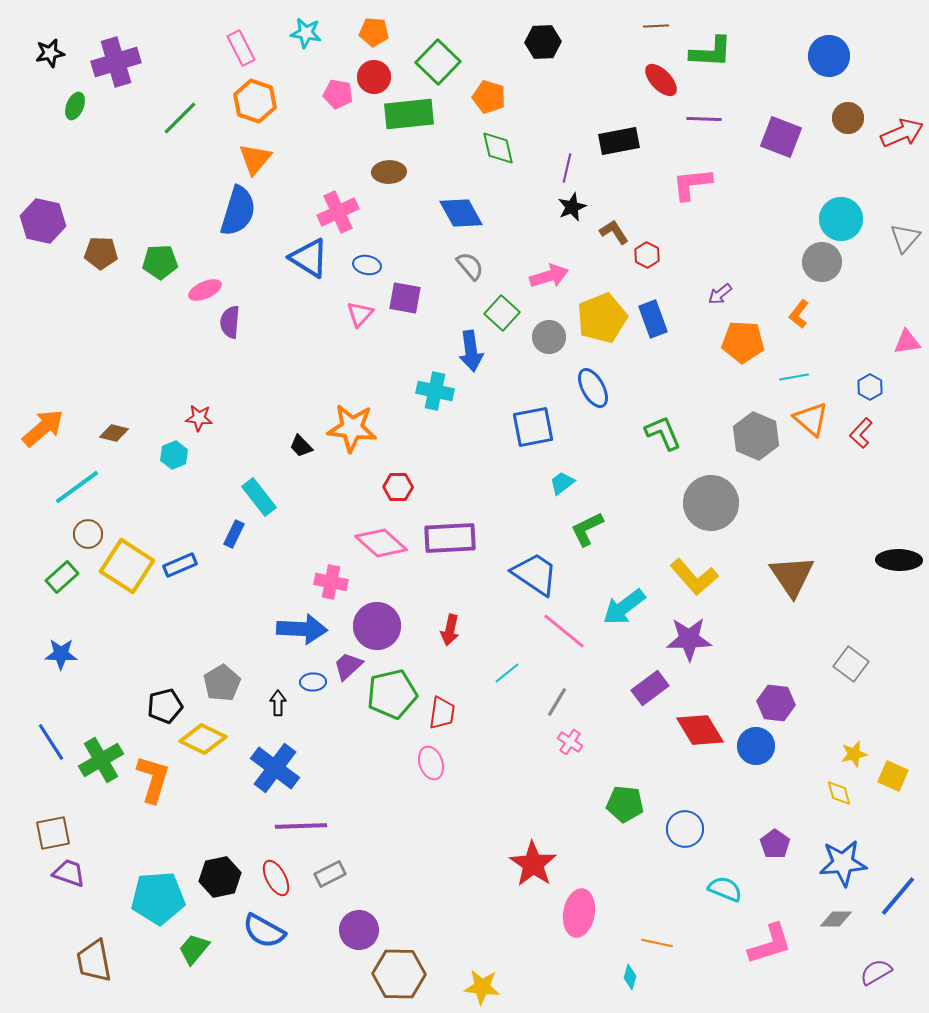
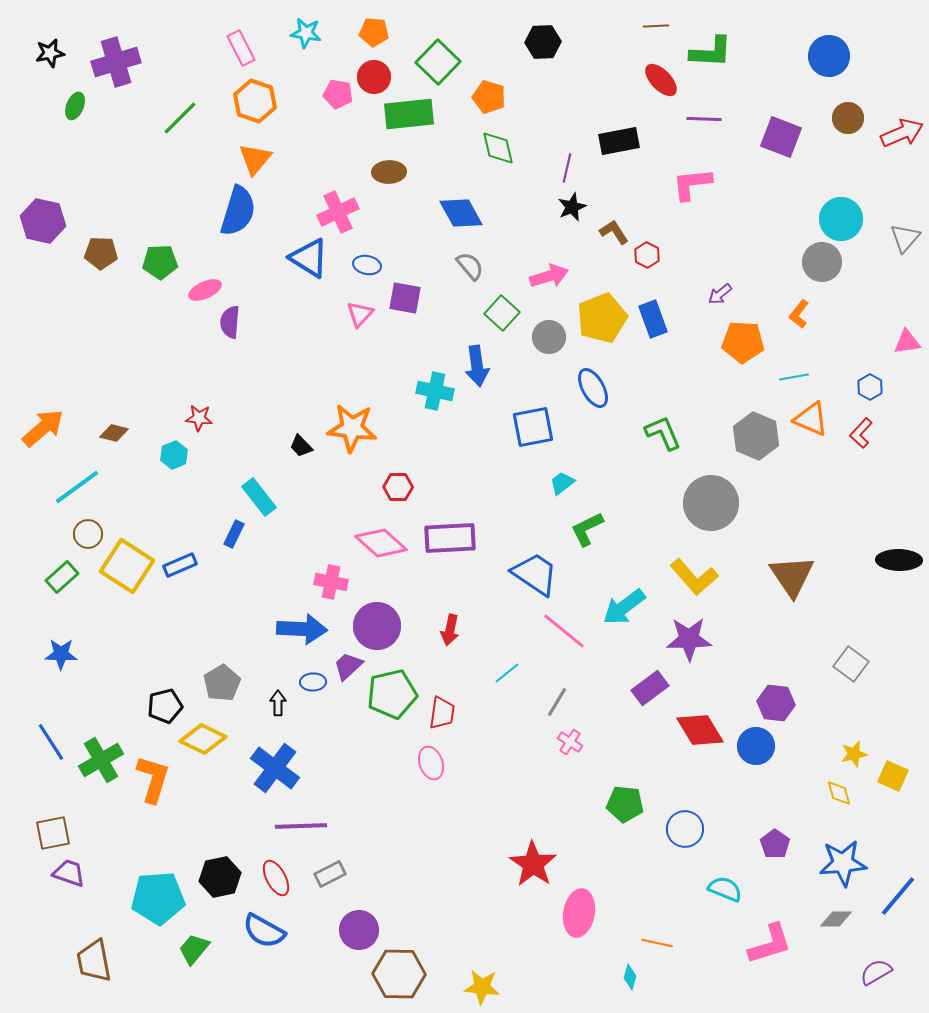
blue arrow at (471, 351): moved 6 px right, 15 px down
orange triangle at (811, 419): rotated 18 degrees counterclockwise
